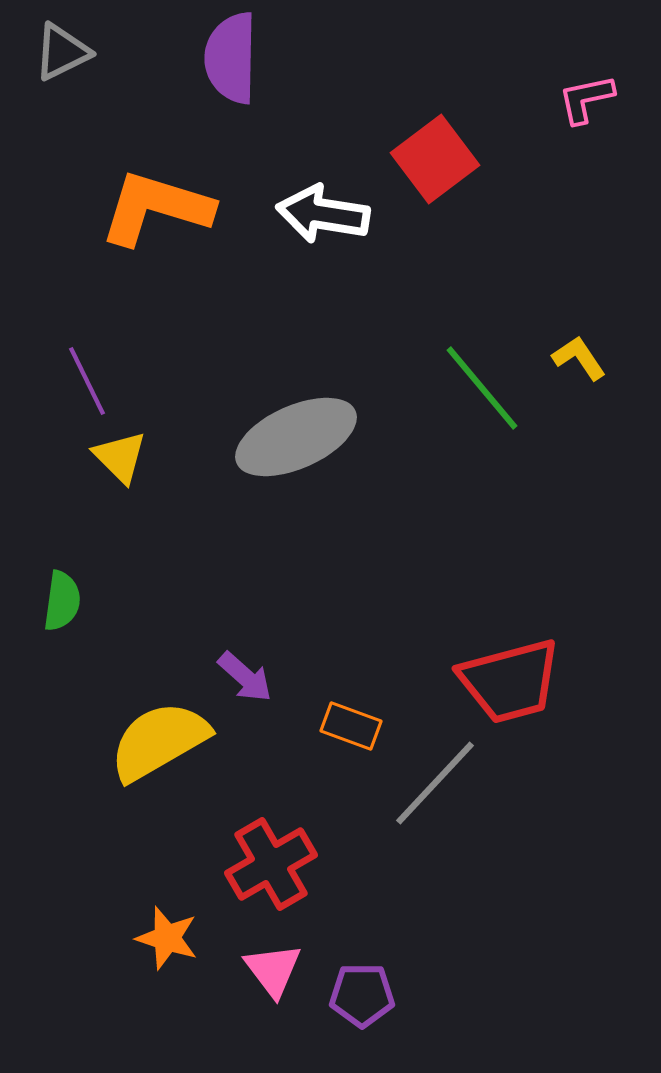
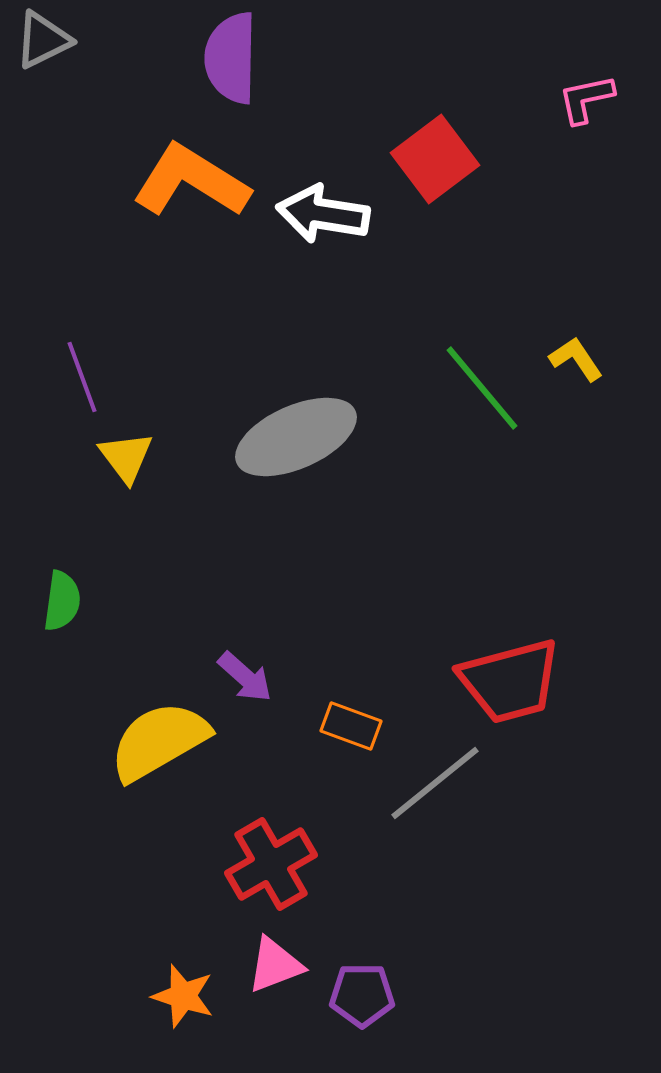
gray triangle: moved 19 px left, 12 px up
orange L-shape: moved 35 px right, 27 px up; rotated 15 degrees clockwise
yellow L-shape: moved 3 px left, 1 px down
purple line: moved 5 px left, 4 px up; rotated 6 degrees clockwise
yellow triangle: moved 6 px right; rotated 8 degrees clockwise
gray line: rotated 8 degrees clockwise
orange star: moved 16 px right, 58 px down
pink triangle: moved 2 px right, 5 px up; rotated 46 degrees clockwise
